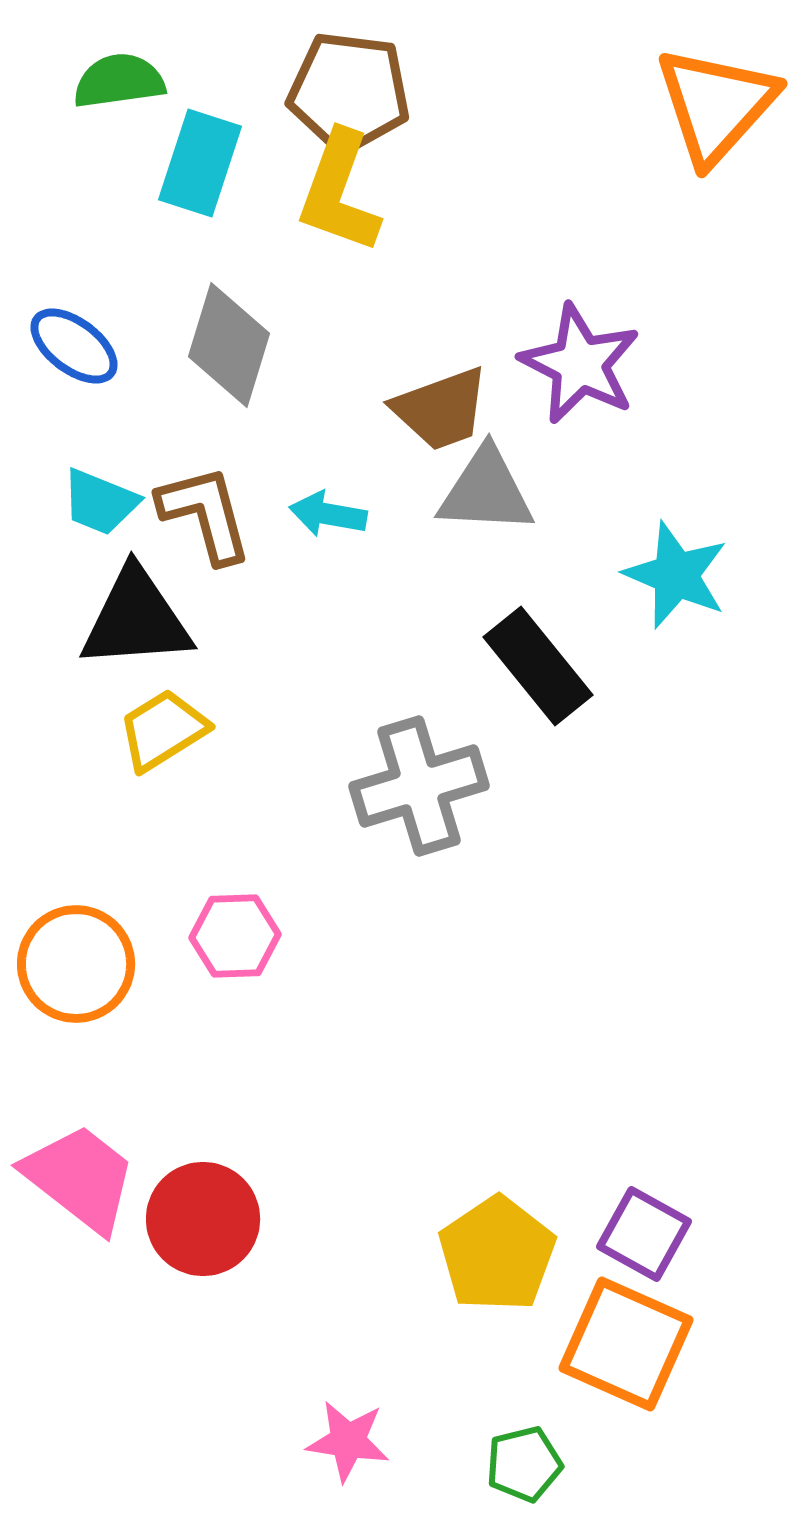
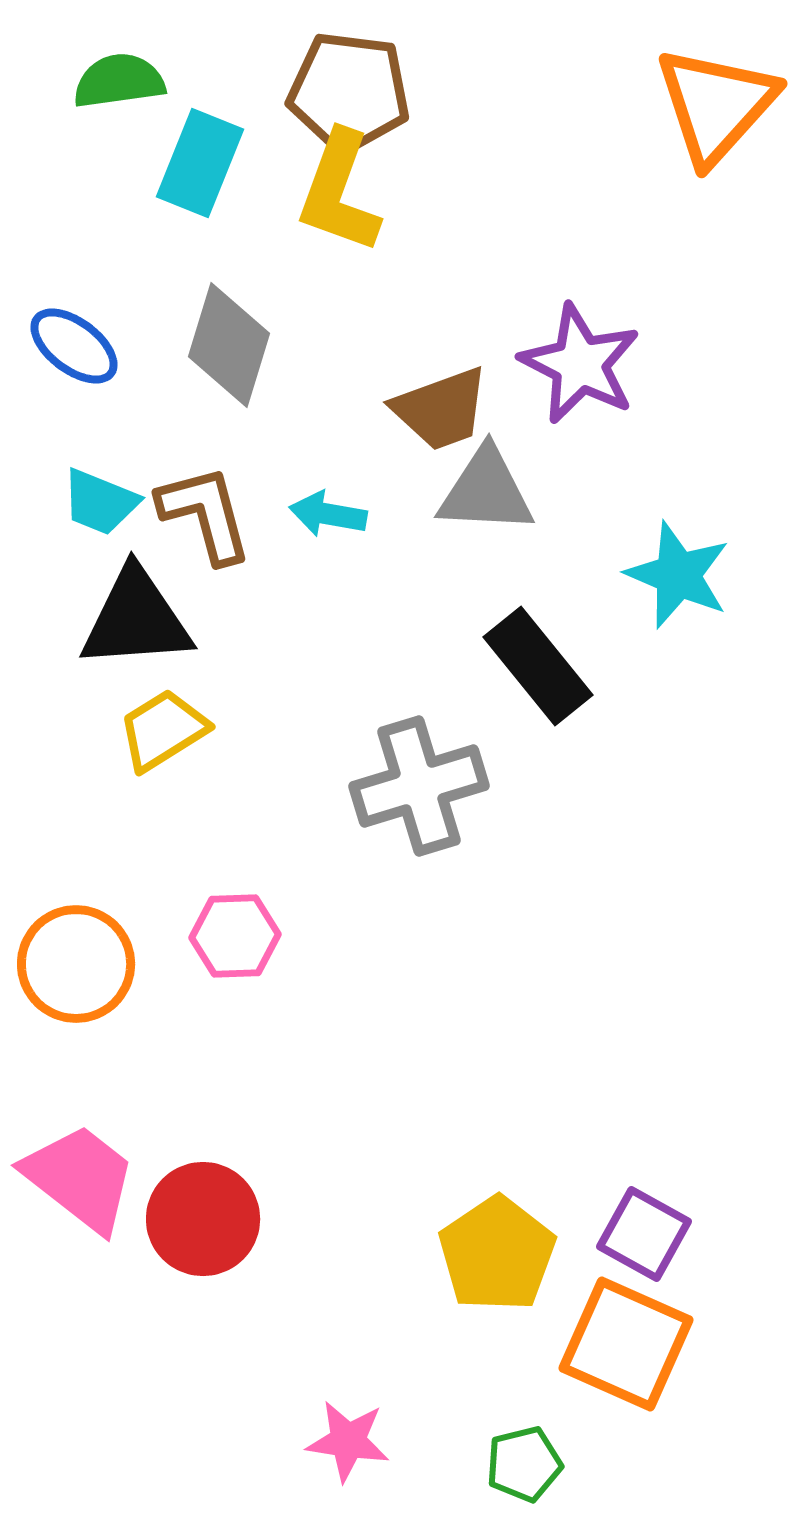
cyan rectangle: rotated 4 degrees clockwise
cyan star: moved 2 px right
